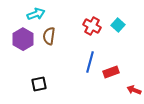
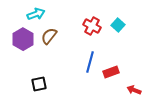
brown semicircle: rotated 30 degrees clockwise
